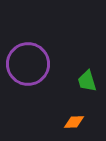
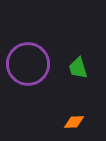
green trapezoid: moved 9 px left, 13 px up
